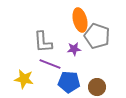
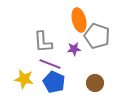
orange ellipse: moved 1 px left
blue pentagon: moved 15 px left; rotated 20 degrees clockwise
brown circle: moved 2 px left, 4 px up
